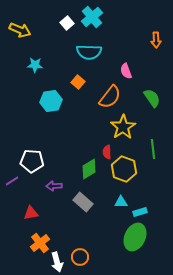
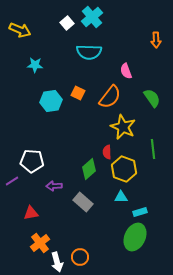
orange square: moved 11 px down; rotated 16 degrees counterclockwise
yellow star: rotated 15 degrees counterclockwise
green diamond: rotated 10 degrees counterclockwise
cyan triangle: moved 5 px up
